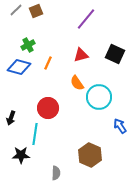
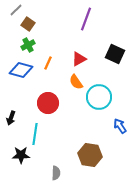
brown square: moved 8 px left, 13 px down; rotated 32 degrees counterclockwise
purple line: rotated 20 degrees counterclockwise
red triangle: moved 2 px left, 4 px down; rotated 14 degrees counterclockwise
blue diamond: moved 2 px right, 3 px down
orange semicircle: moved 1 px left, 1 px up
red circle: moved 5 px up
brown hexagon: rotated 15 degrees counterclockwise
